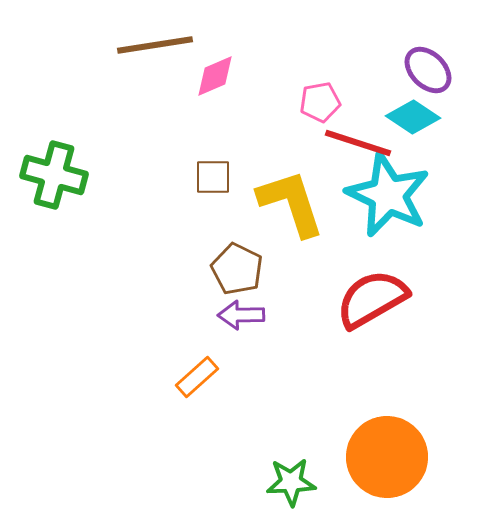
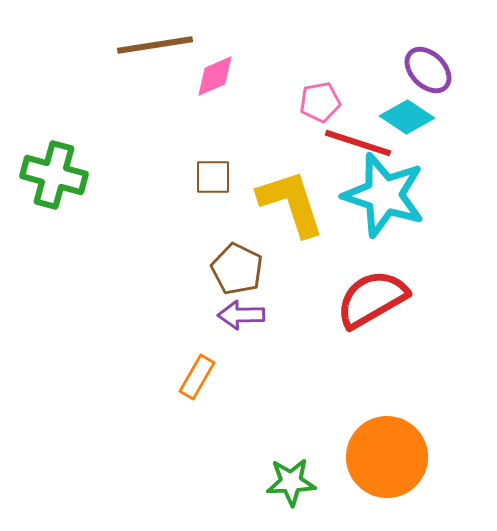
cyan diamond: moved 6 px left
cyan star: moved 4 px left; rotated 8 degrees counterclockwise
orange rectangle: rotated 18 degrees counterclockwise
